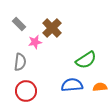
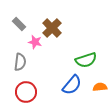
pink star: rotated 24 degrees clockwise
green semicircle: rotated 15 degrees clockwise
blue semicircle: rotated 135 degrees clockwise
red circle: moved 1 px down
